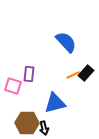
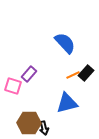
blue semicircle: moved 1 px left, 1 px down
purple rectangle: rotated 35 degrees clockwise
blue triangle: moved 12 px right
brown hexagon: moved 2 px right
